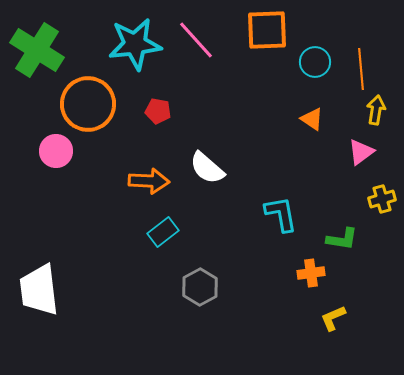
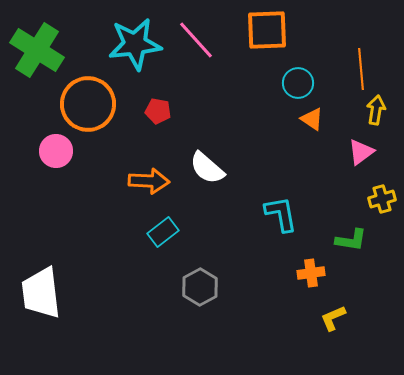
cyan circle: moved 17 px left, 21 px down
green L-shape: moved 9 px right, 1 px down
white trapezoid: moved 2 px right, 3 px down
